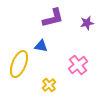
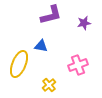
purple L-shape: moved 2 px left, 3 px up
purple star: moved 3 px left
pink cross: rotated 18 degrees clockwise
